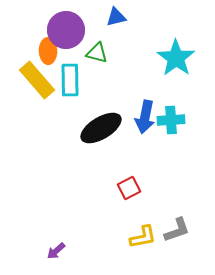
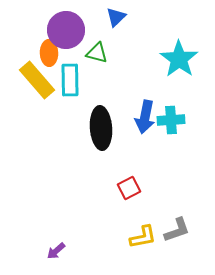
blue triangle: rotated 30 degrees counterclockwise
orange ellipse: moved 1 px right, 2 px down
cyan star: moved 3 px right, 1 px down
black ellipse: rotated 63 degrees counterclockwise
